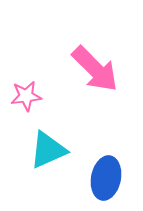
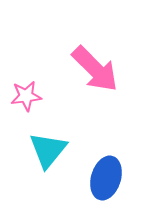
cyan triangle: rotated 27 degrees counterclockwise
blue ellipse: rotated 6 degrees clockwise
